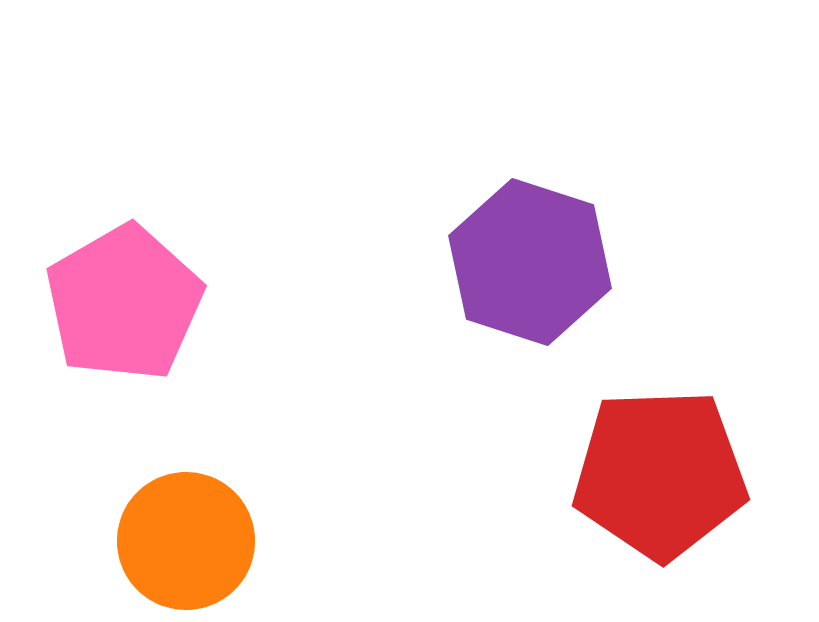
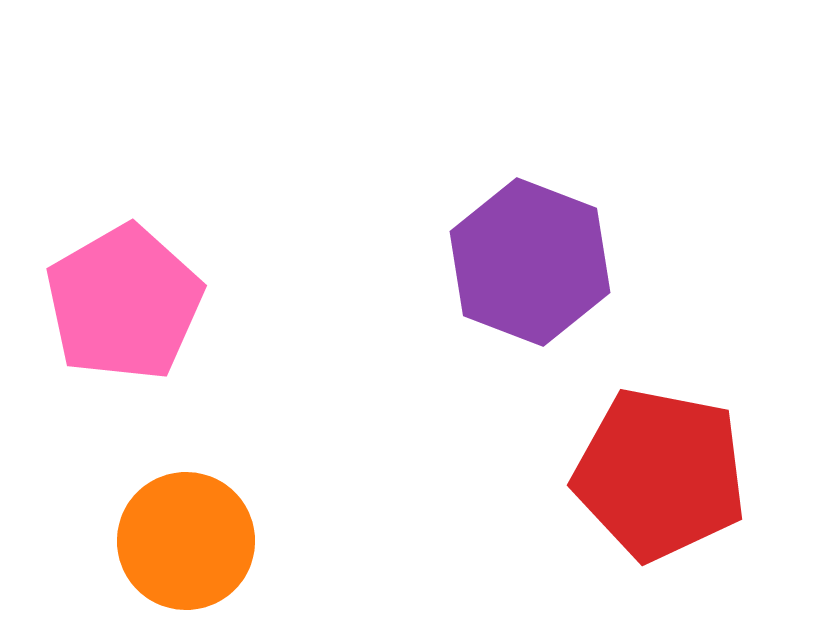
purple hexagon: rotated 3 degrees clockwise
red pentagon: rotated 13 degrees clockwise
